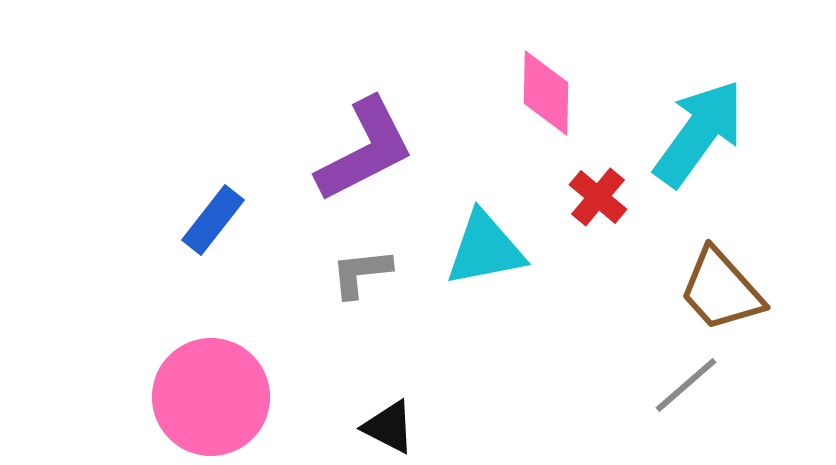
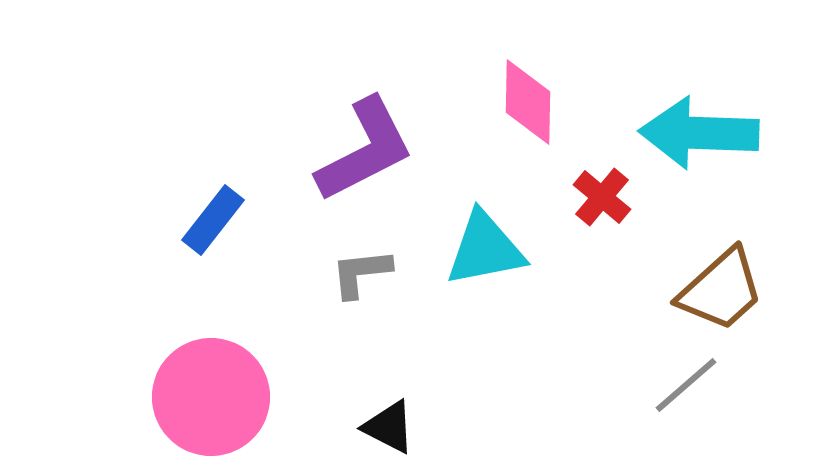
pink diamond: moved 18 px left, 9 px down
cyan arrow: rotated 124 degrees counterclockwise
red cross: moved 4 px right
brown trapezoid: rotated 90 degrees counterclockwise
